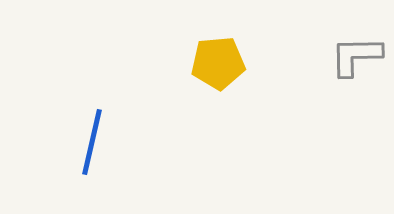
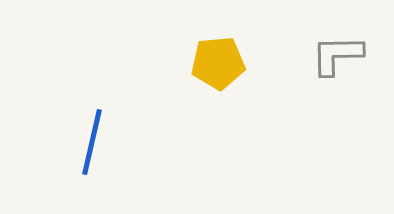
gray L-shape: moved 19 px left, 1 px up
